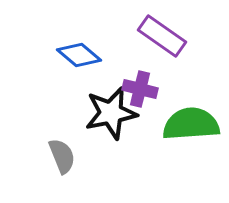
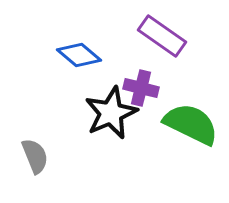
purple cross: moved 1 px right, 1 px up
black star: rotated 12 degrees counterclockwise
green semicircle: rotated 30 degrees clockwise
gray semicircle: moved 27 px left
